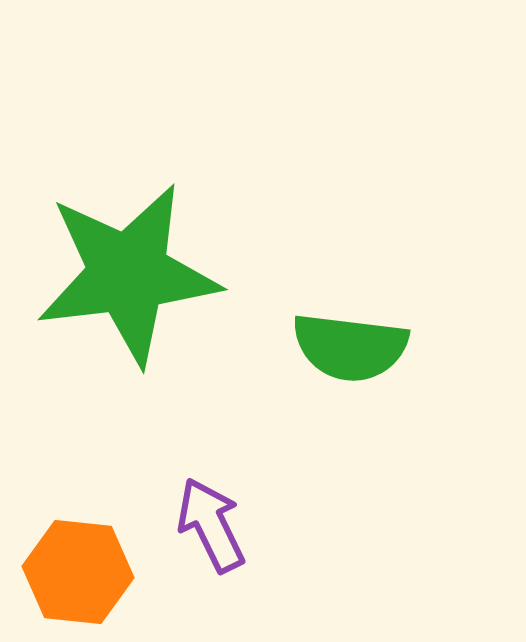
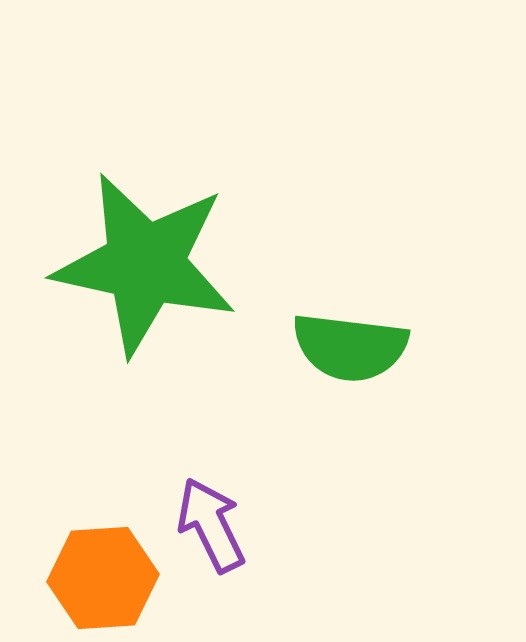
green star: moved 17 px right, 10 px up; rotated 19 degrees clockwise
orange hexagon: moved 25 px right, 6 px down; rotated 10 degrees counterclockwise
